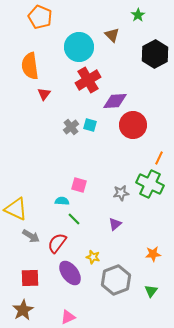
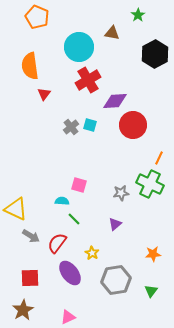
orange pentagon: moved 3 px left
brown triangle: moved 2 px up; rotated 35 degrees counterclockwise
yellow star: moved 1 px left, 4 px up; rotated 16 degrees clockwise
gray hexagon: rotated 12 degrees clockwise
